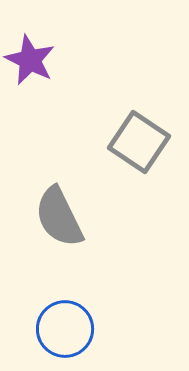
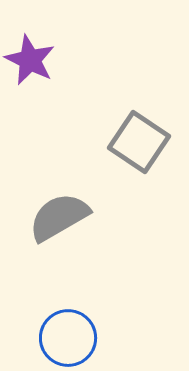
gray semicircle: rotated 86 degrees clockwise
blue circle: moved 3 px right, 9 px down
